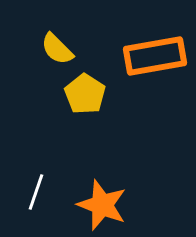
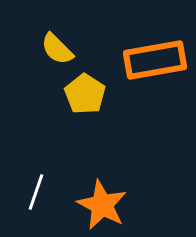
orange rectangle: moved 4 px down
orange star: rotated 6 degrees clockwise
